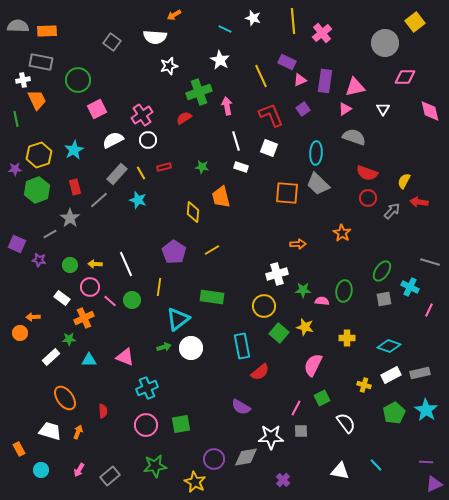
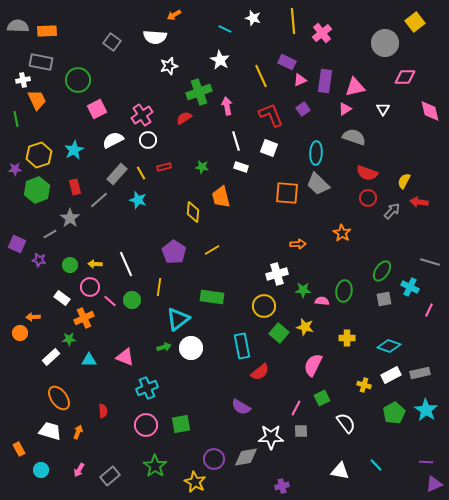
orange ellipse at (65, 398): moved 6 px left
green star at (155, 466): rotated 30 degrees counterclockwise
purple cross at (283, 480): moved 1 px left, 6 px down; rotated 32 degrees clockwise
